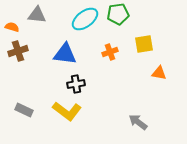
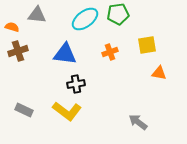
yellow square: moved 3 px right, 1 px down
